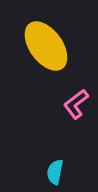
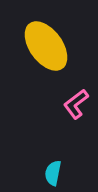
cyan semicircle: moved 2 px left, 1 px down
